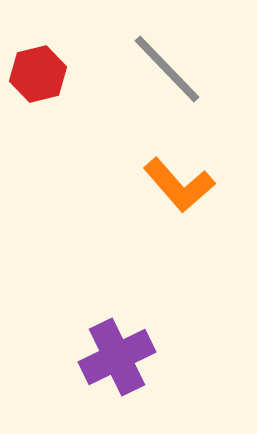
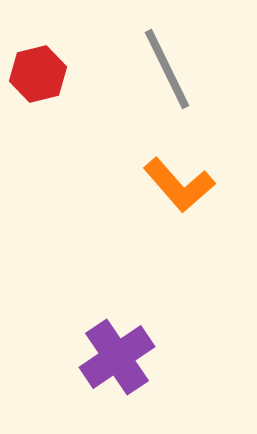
gray line: rotated 18 degrees clockwise
purple cross: rotated 8 degrees counterclockwise
